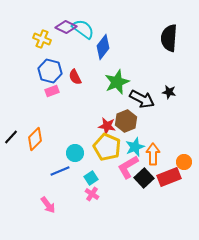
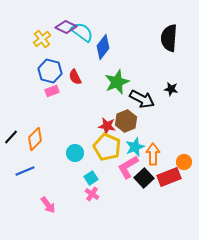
cyan semicircle: moved 1 px left, 3 px down
yellow cross: rotated 30 degrees clockwise
black star: moved 2 px right, 3 px up
blue line: moved 35 px left
